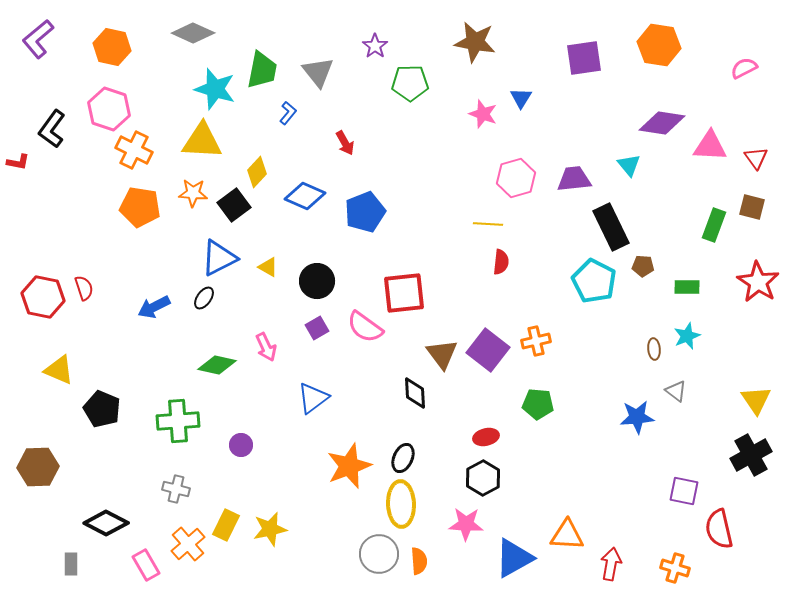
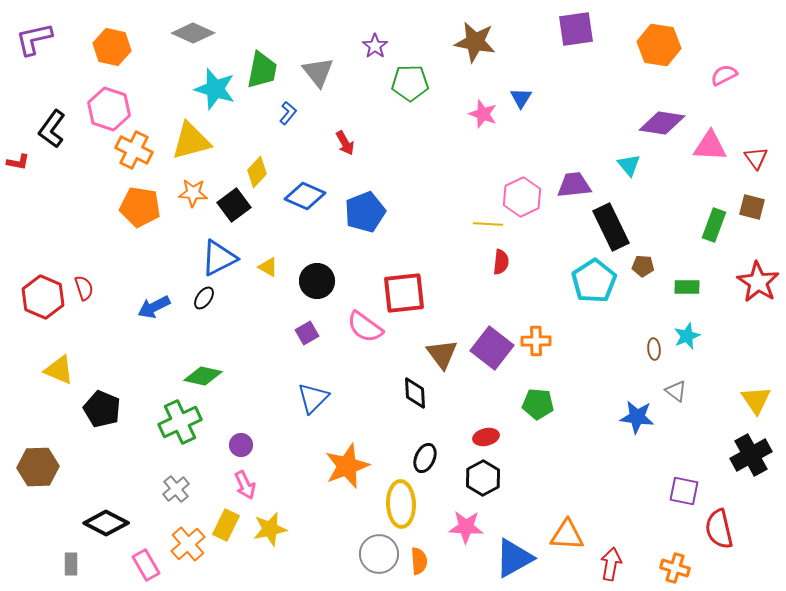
purple L-shape at (38, 39): moved 4 px left; rotated 27 degrees clockwise
purple square at (584, 58): moved 8 px left, 29 px up
pink semicircle at (744, 68): moved 20 px left, 7 px down
yellow triangle at (202, 141): moved 11 px left; rotated 18 degrees counterclockwise
pink hexagon at (516, 178): moved 6 px right, 19 px down; rotated 9 degrees counterclockwise
purple trapezoid at (574, 179): moved 6 px down
cyan pentagon at (594, 281): rotated 12 degrees clockwise
red hexagon at (43, 297): rotated 12 degrees clockwise
purple square at (317, 328): moved 10 px left, 5 px down
orange cross at (536, 341): rotated 12 degrees clockwise
pink arrow at (266, 347): moved 21 px left, 138 px down
purple square at (488, 350): moved 4 px right, 2 px up
green diamond at (217, 365): moved 14 px left, 11 px down
blue triangle at (313, 398): rotated 8 degrees counterclockwise
blue star at (637, 417): rotated 12 degrees clockwise
green cross at (178, 421): moved 2 px right, 1 px down; rotated 21 degrees counterclockwise
black ellipse at (403, 458): moved 22 px right
orange star at (349, 466): moved 2 px left
gray cross at (176, 489): rotated 36 degrees clockwise
pink star at (466, 524): moved 3 px down
